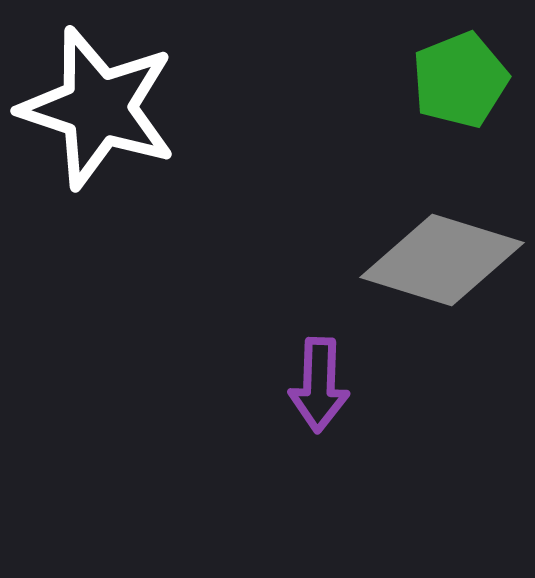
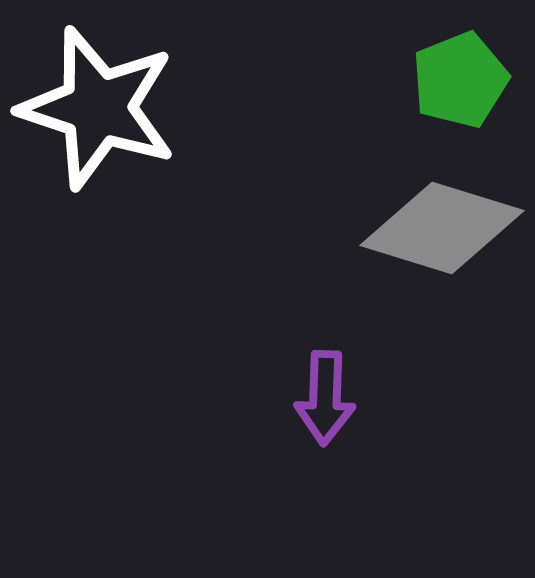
gray diamond: moved 32 px up
purple arrow: moved 6 px right, 13 px down
